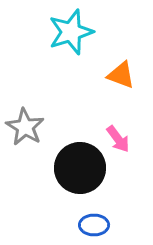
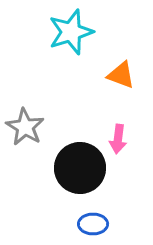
pink arrow: rotated 44 degrees clockwise
blue ellipse: moved 1 px left, 1 px up
